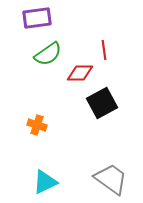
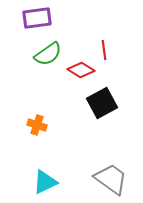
red diamond: moved 1 px right, 3 px up; rotated 32 degrees clockwise
